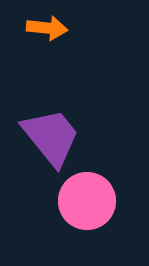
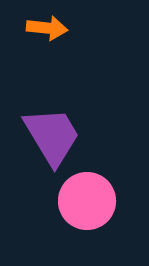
purple trapezoid: moved 1 px right, 1 px up; rotated 8 degrees clockwise
